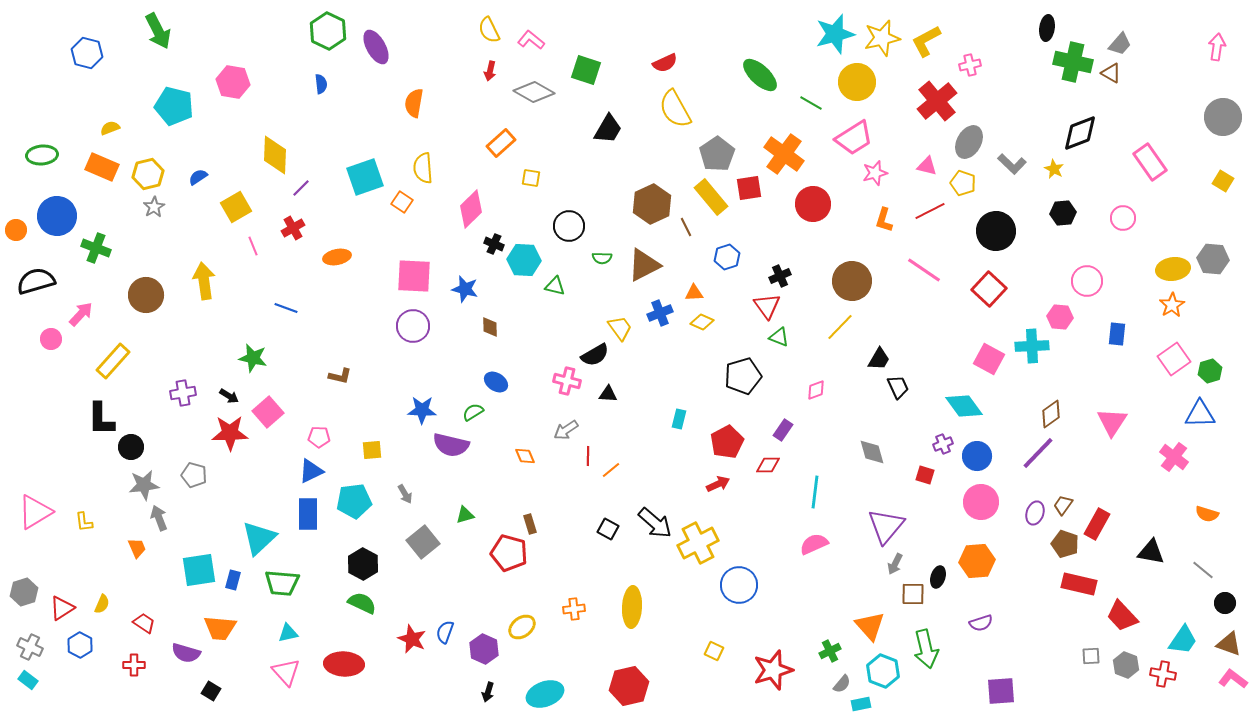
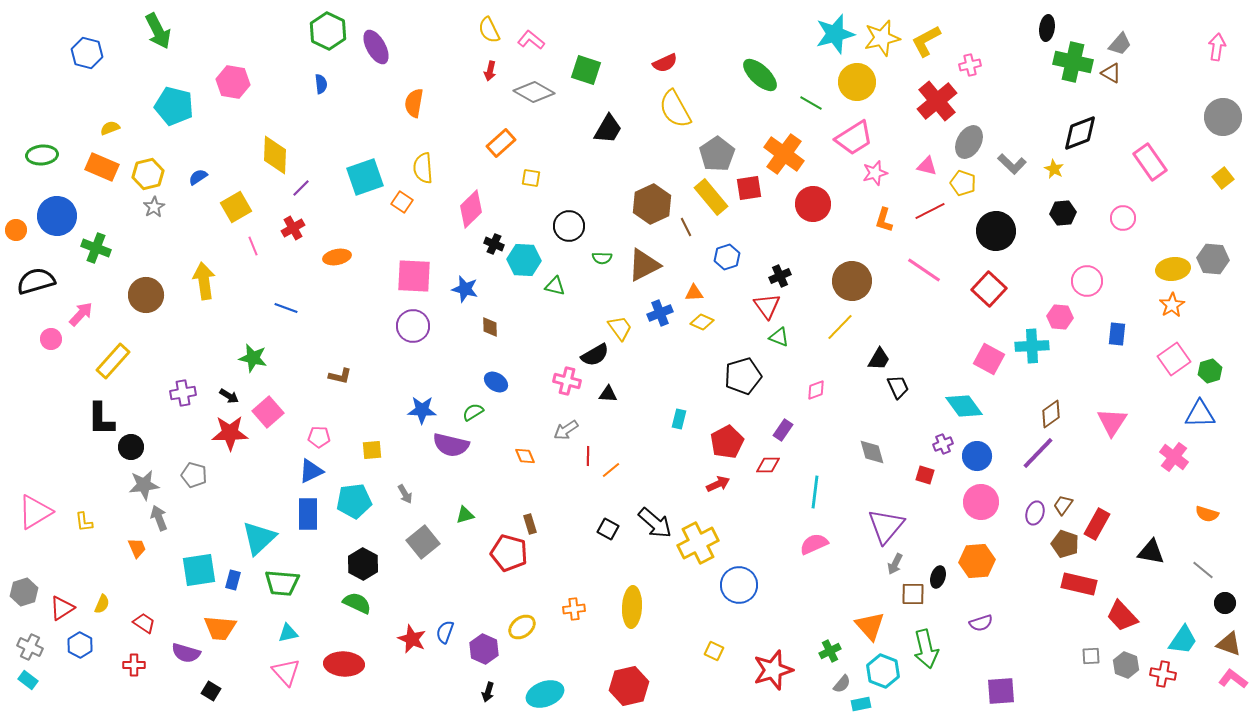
yellow square at (1223, 181): moved 3 px up; rotated 20 degrees clockwise
green semicircle at (362, 603): moved 5 px left
